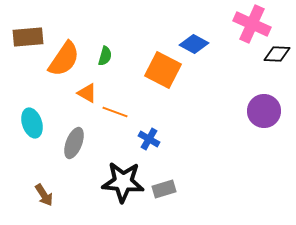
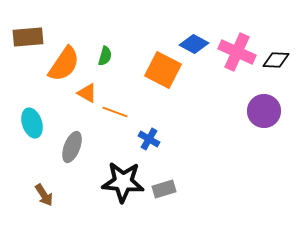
pink cross: moved 15 px left, 28 px down
black diamond: moved 1 px left, 6 px down
orange semicircle: moved 5 px down
gray ellipse: moved 2 px left, 4 px down
